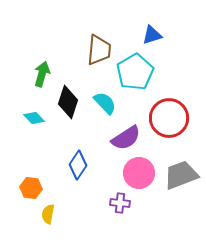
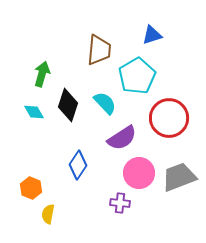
cyan pentagon: moved 2 px right, 4 px down
black diamond: moved 3 px down
cyan diamond: moved 6 px up; rotated 15 degrees clockwise
purple semicircle: moved 4 px left
gray trapezoid: moved 2 px left, 2 px down
orange hexagon: rotated 15 degrees clockwise
